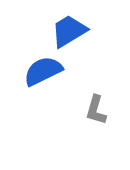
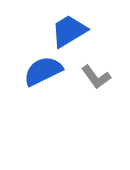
gray L-shape: moved 33 px up; rotated 52 degrees counterclockwise
